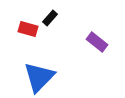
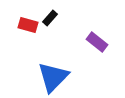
red rectangle: moved 4 px up
blue triangle: moved 14 px right
